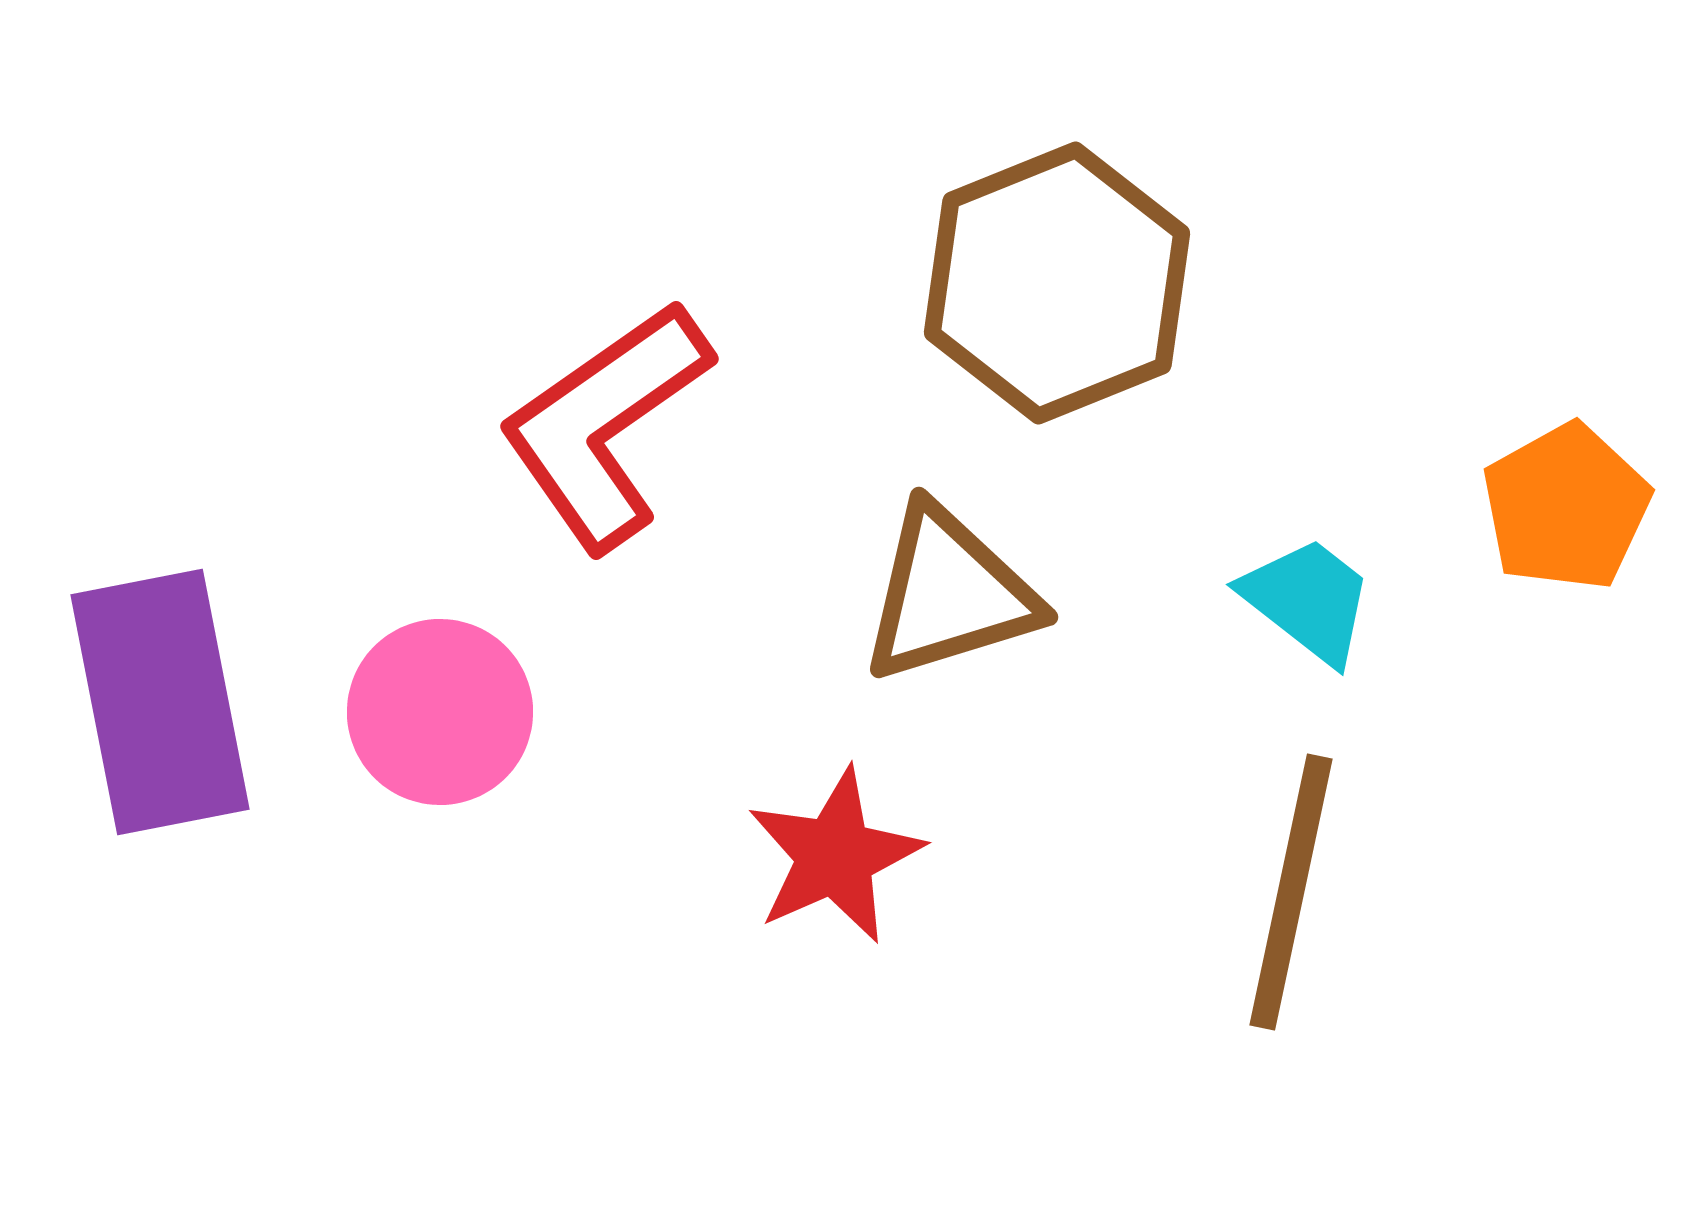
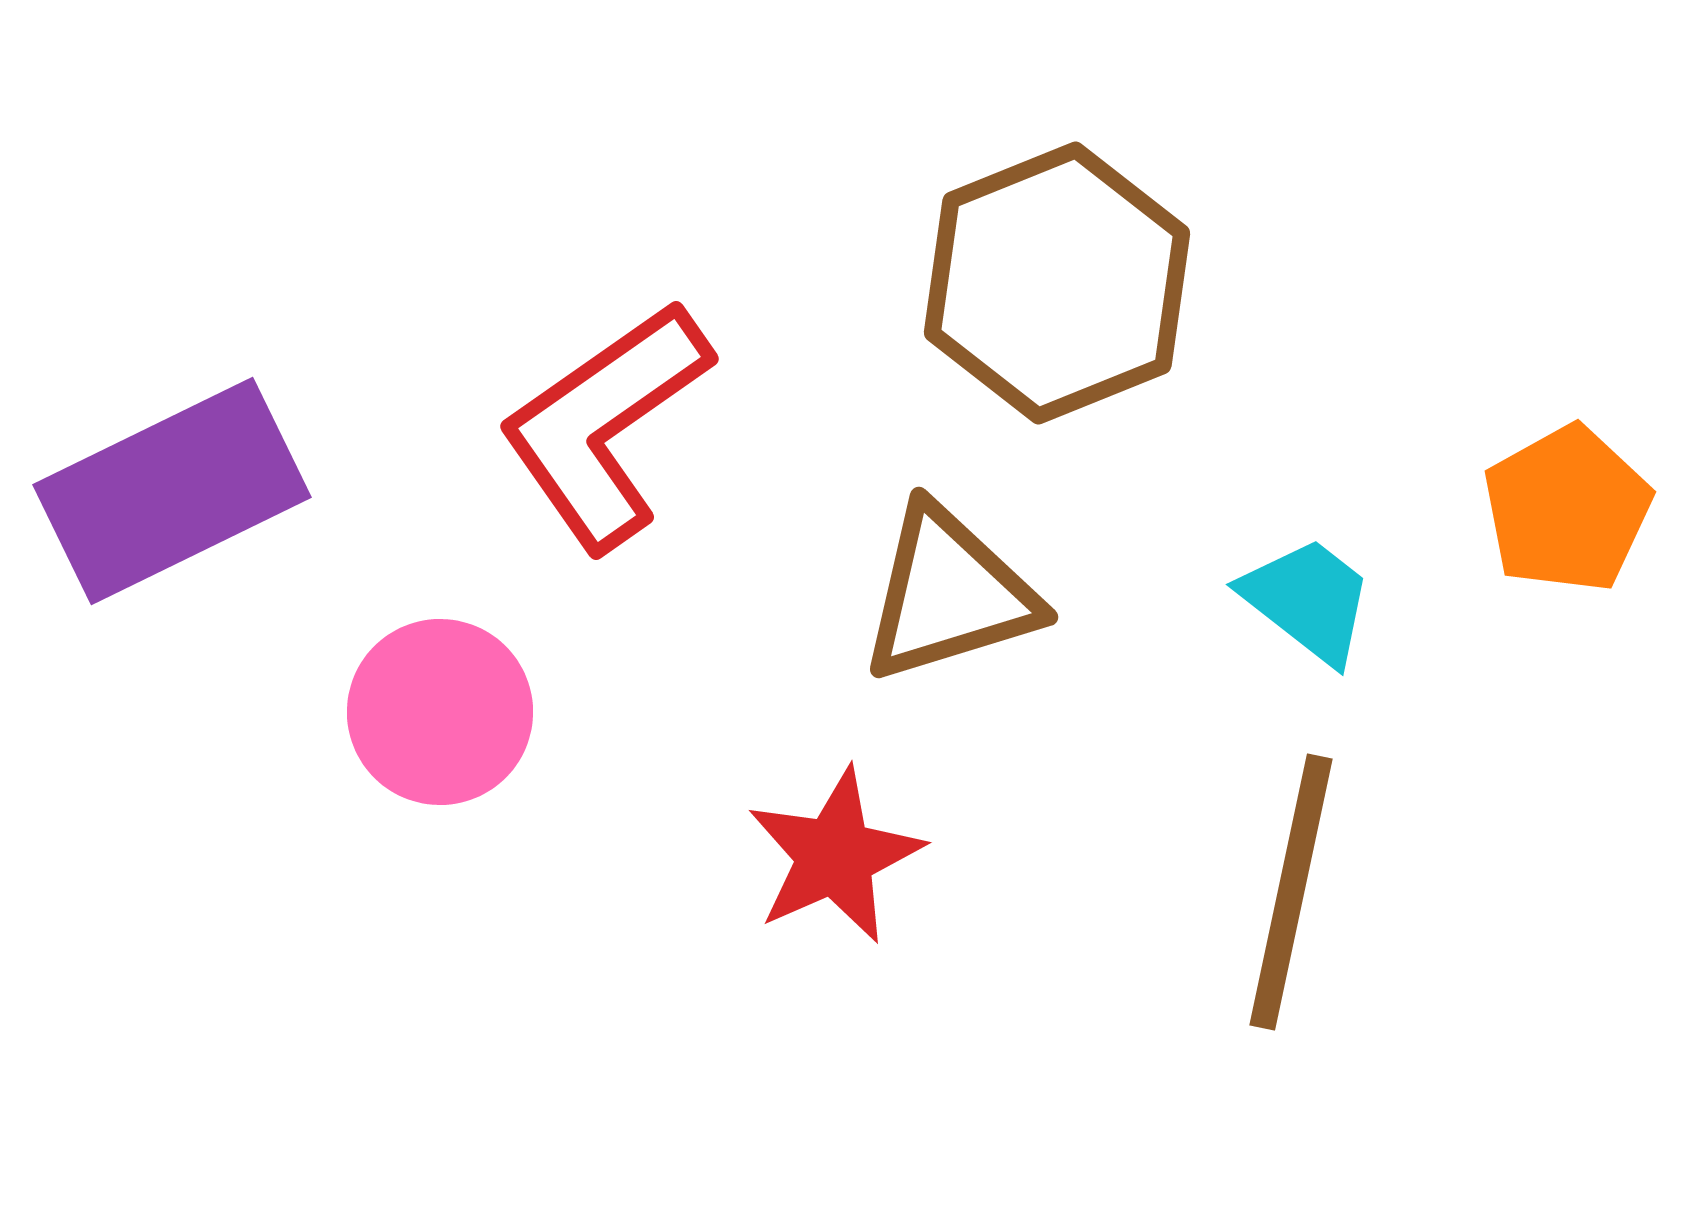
orange pentagon: moved 1 px right, 2 px down
purple rectangle: moved 12 px right, 211 px up; rotated 75 degrees clockwise
